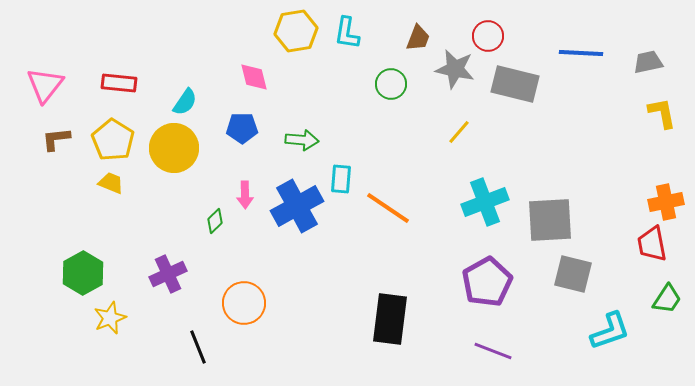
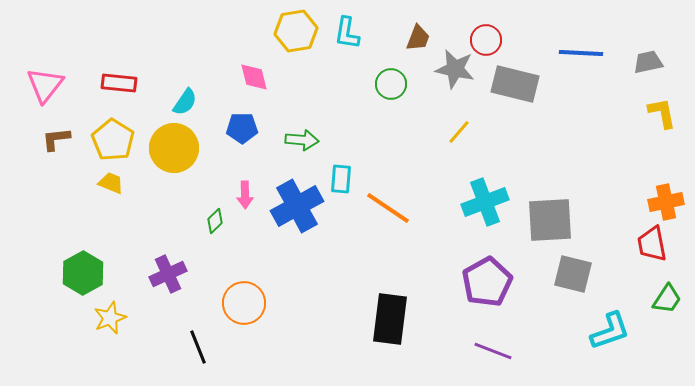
red circle at (488, 36): moved 2 px left, 4 px down
